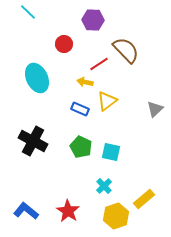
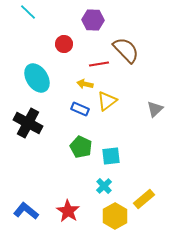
red line: rotated 24 degrees clockwise
cyan ellipse: rotated 8 degrees counterclockwise
yellow arrow: moved 2 px down
black cross: moved 5 px left, 18 px up
cyan square: moved 4 px down; rotated 18 degrees counterclockwise
yellow hexagon: moved 1 px left; rotated 10 degrees counterclockwise
